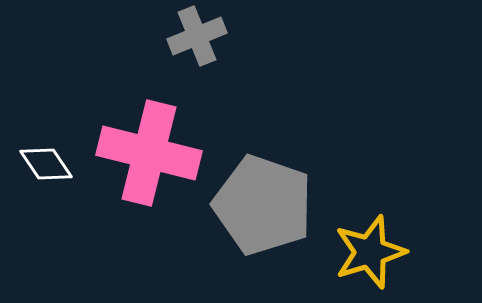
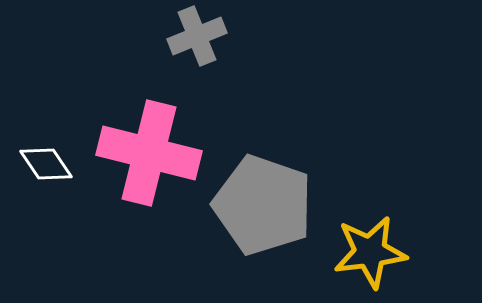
yellow star: rotated 10 degrees clockwise
